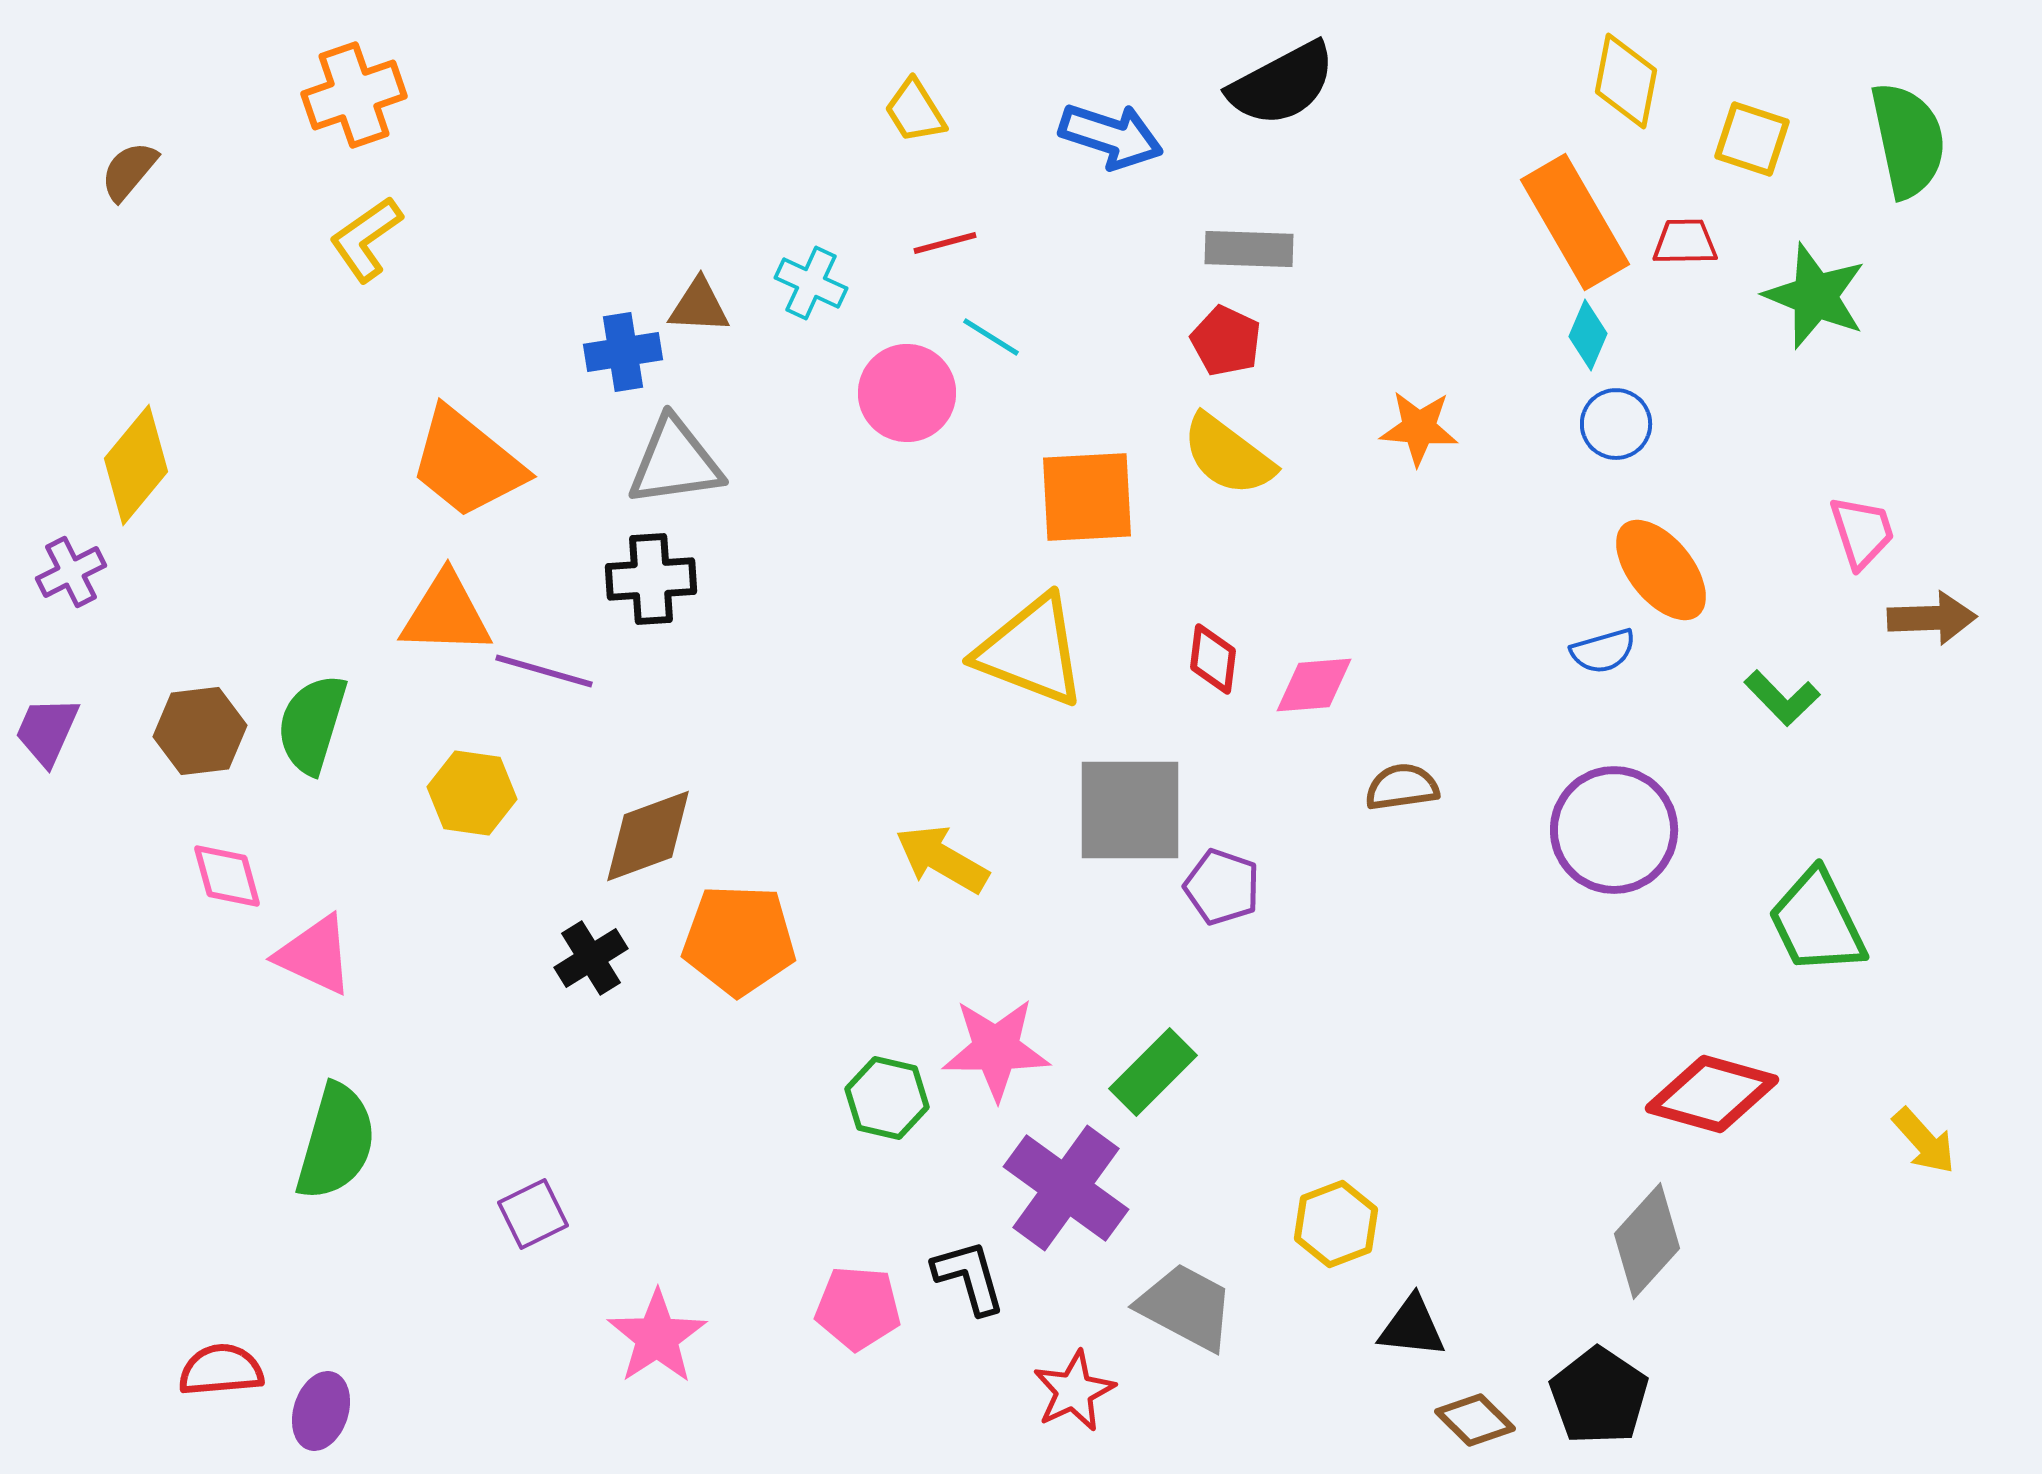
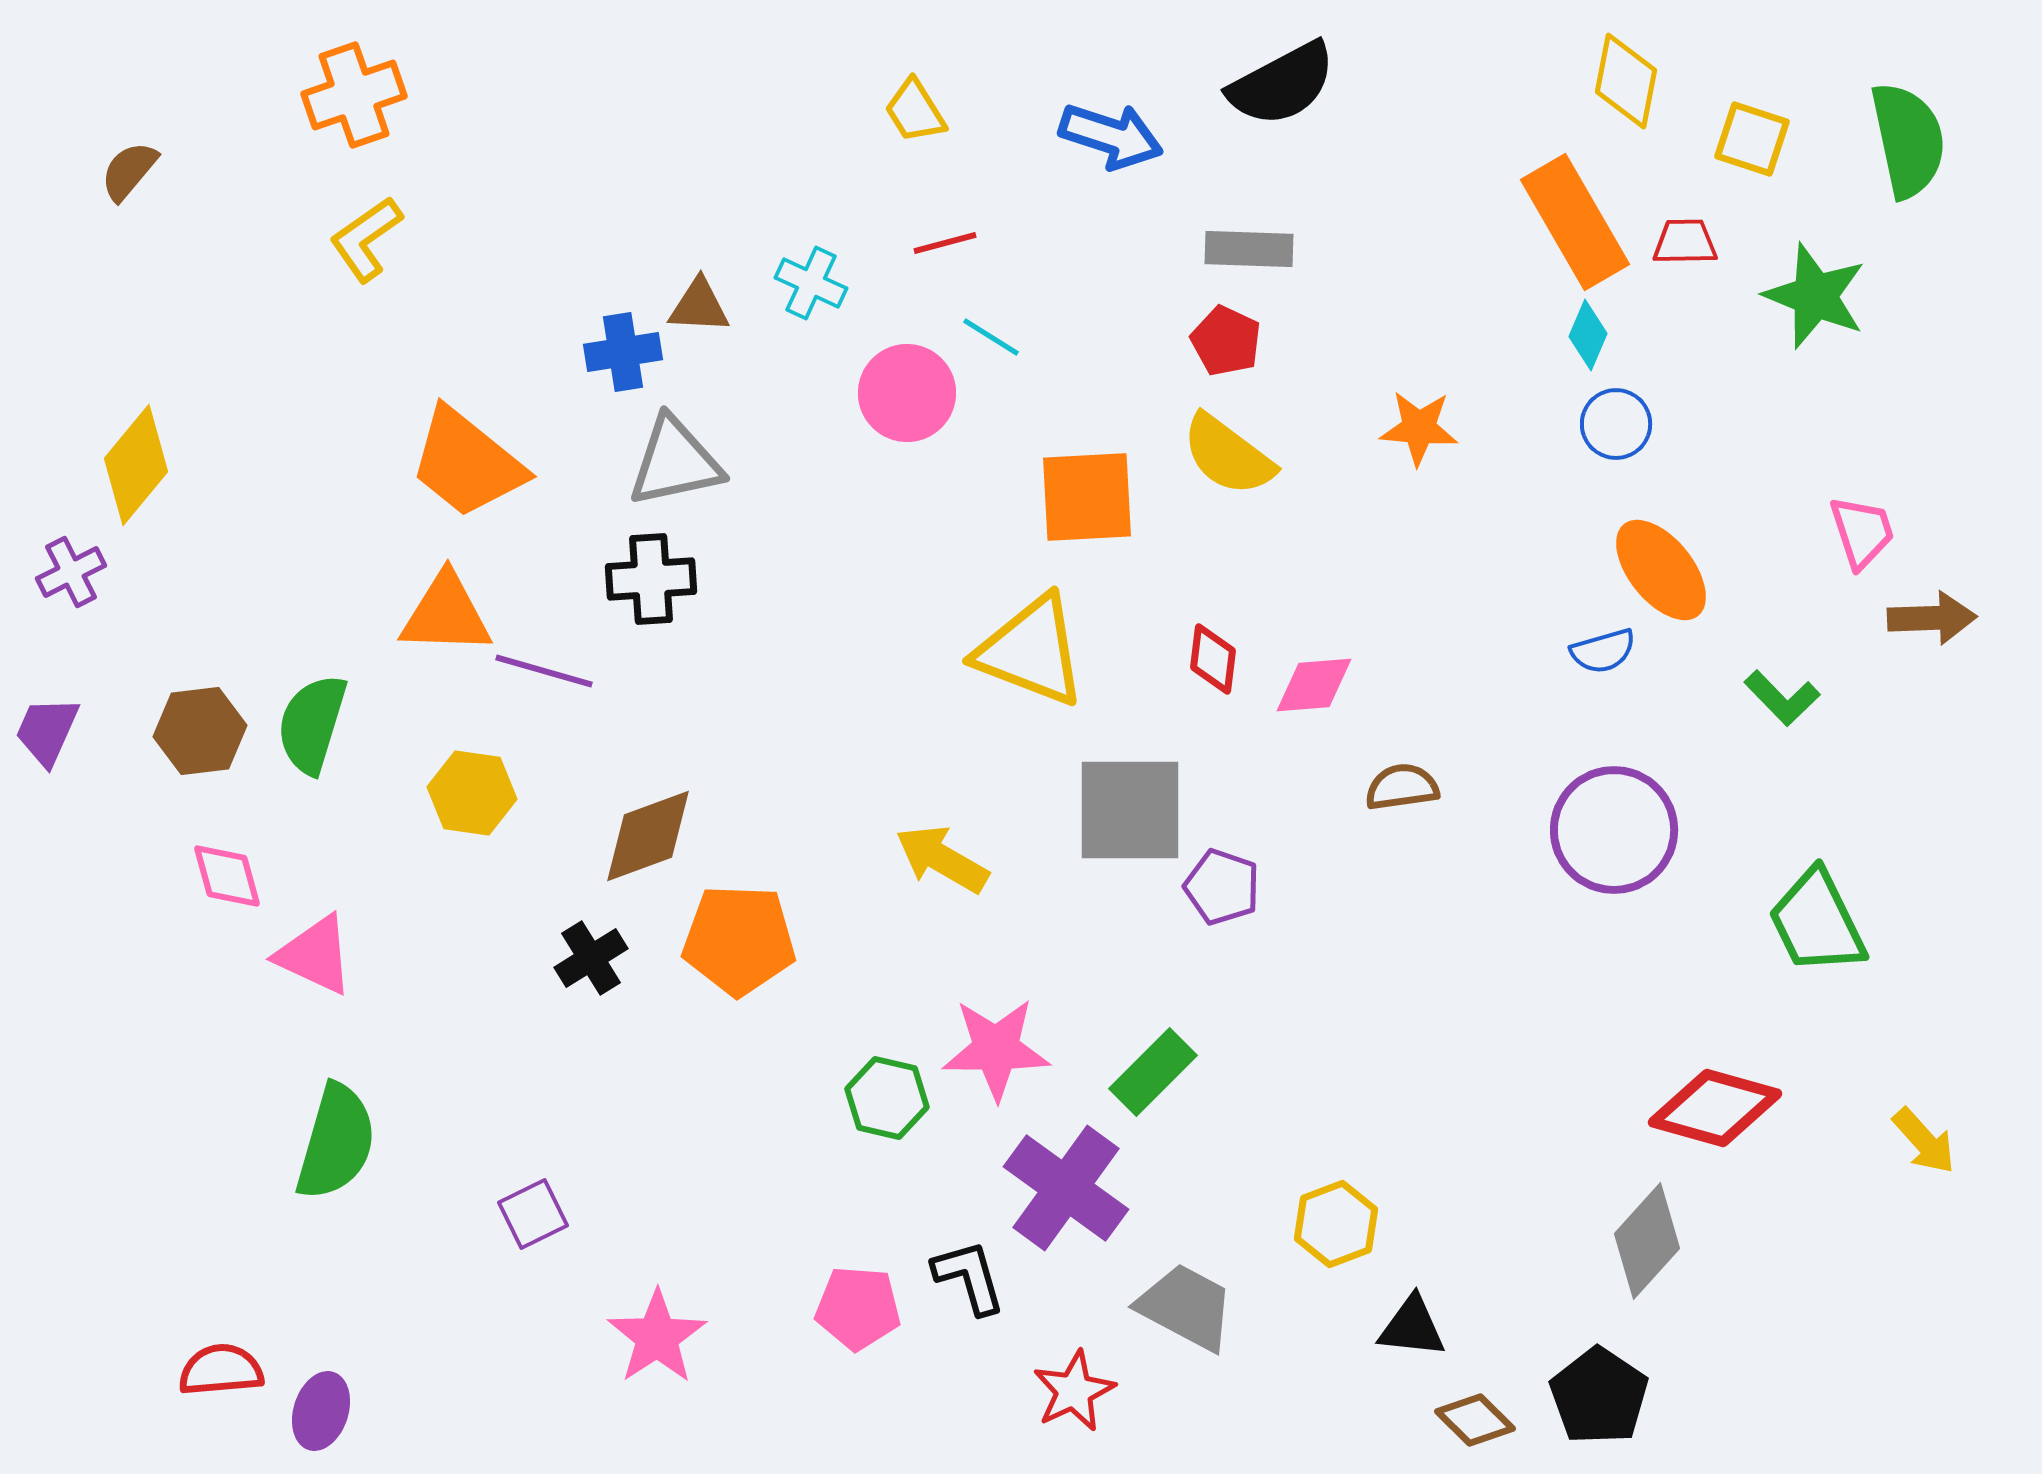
gray triangle at (675, 462): rotated 4 degrees counterclockwise
red diamond at (1712, 1094): moved 3 px right, 14 px down
